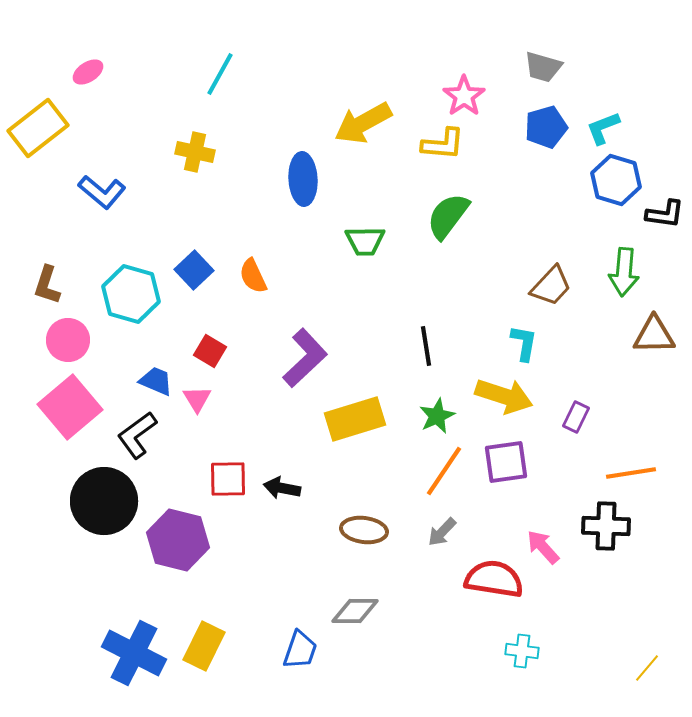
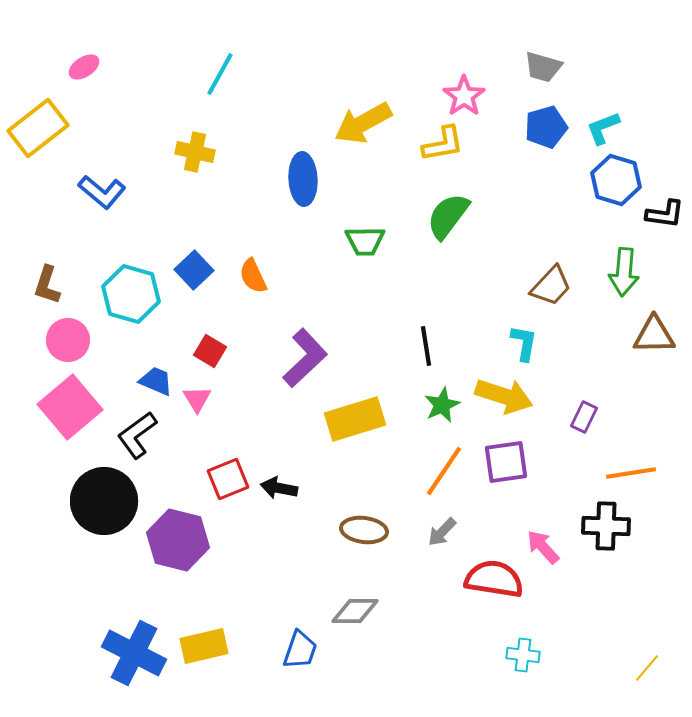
pink ellipse at (88, 72): moved 4 px left, 5 px up
yellow L-shape at (443, 144): rotated 15 degrees counterclockwise
green star at (437, 416): moved 5 px right, 11 px up
purple rectangle at (576, 417): moved 8 px right
red square at (228, 479): rotated 21 degrees counterclockwise
black arrow at (282, 488): moved 3 px left
yellow rectangle at (204, 646): rotated 51 degrees clockwise
cyan cross at (522, 651): moved 1 px right, 4 px down
